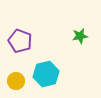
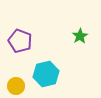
green star: rotated 21 degrees counterclockwise
yellow circle: moved 5 px down
